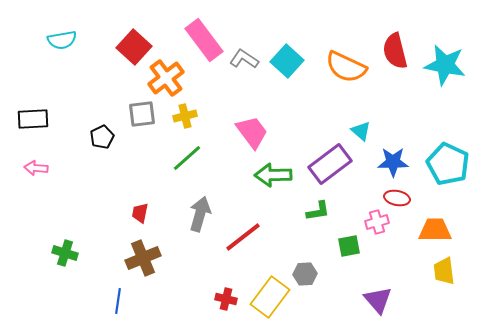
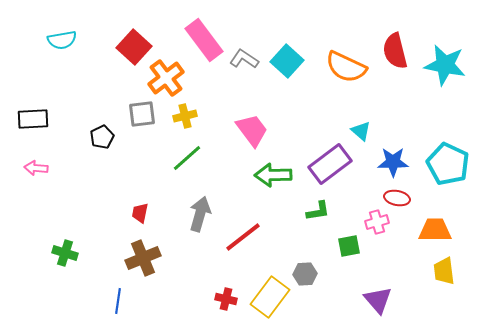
pink trapezoid: moved 2 px up
